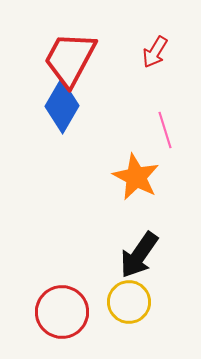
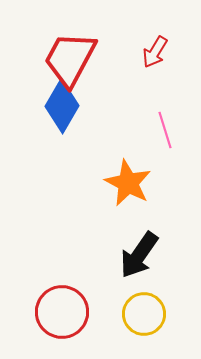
orange star: moved 8 px left, 6 px down
yellow circle: moved 15 px right, 12 px down
